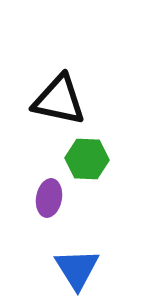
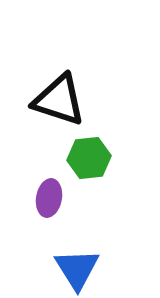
black triangle: rotated 6 degrees clockwise
green hexagon: moved 2 px right, 1 px up; rotated 9 degrees counterclockwise
